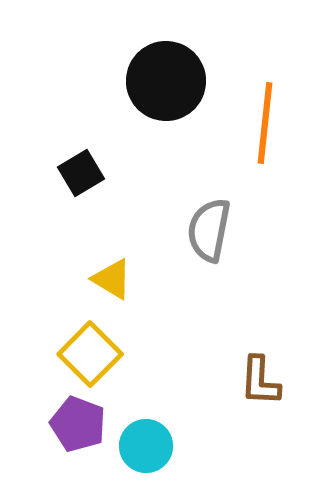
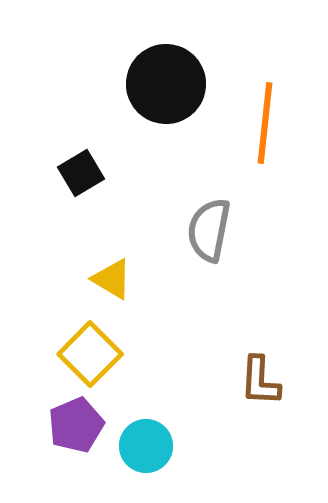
black circle: moved 3 px down
purple pentagon: moved 2 px left, 1 px down; rotated 28 degrees clockwise
